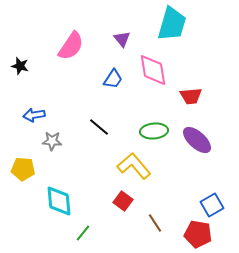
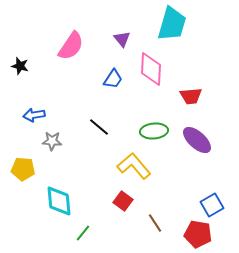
pink diamond: moved 2 px left, 1 px up; rotated 12 degrees clockwise
